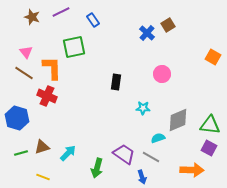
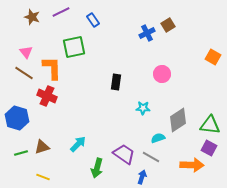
blue cross: rotated 21 degrees clockwise
gray diamond: rotated 10 degrees counterclockwise
cyan arrow: moved 10 px right, 9 px up
orange arrow: moved 5 px up
blue arrow: rotated 144 degrees counterclockwise
